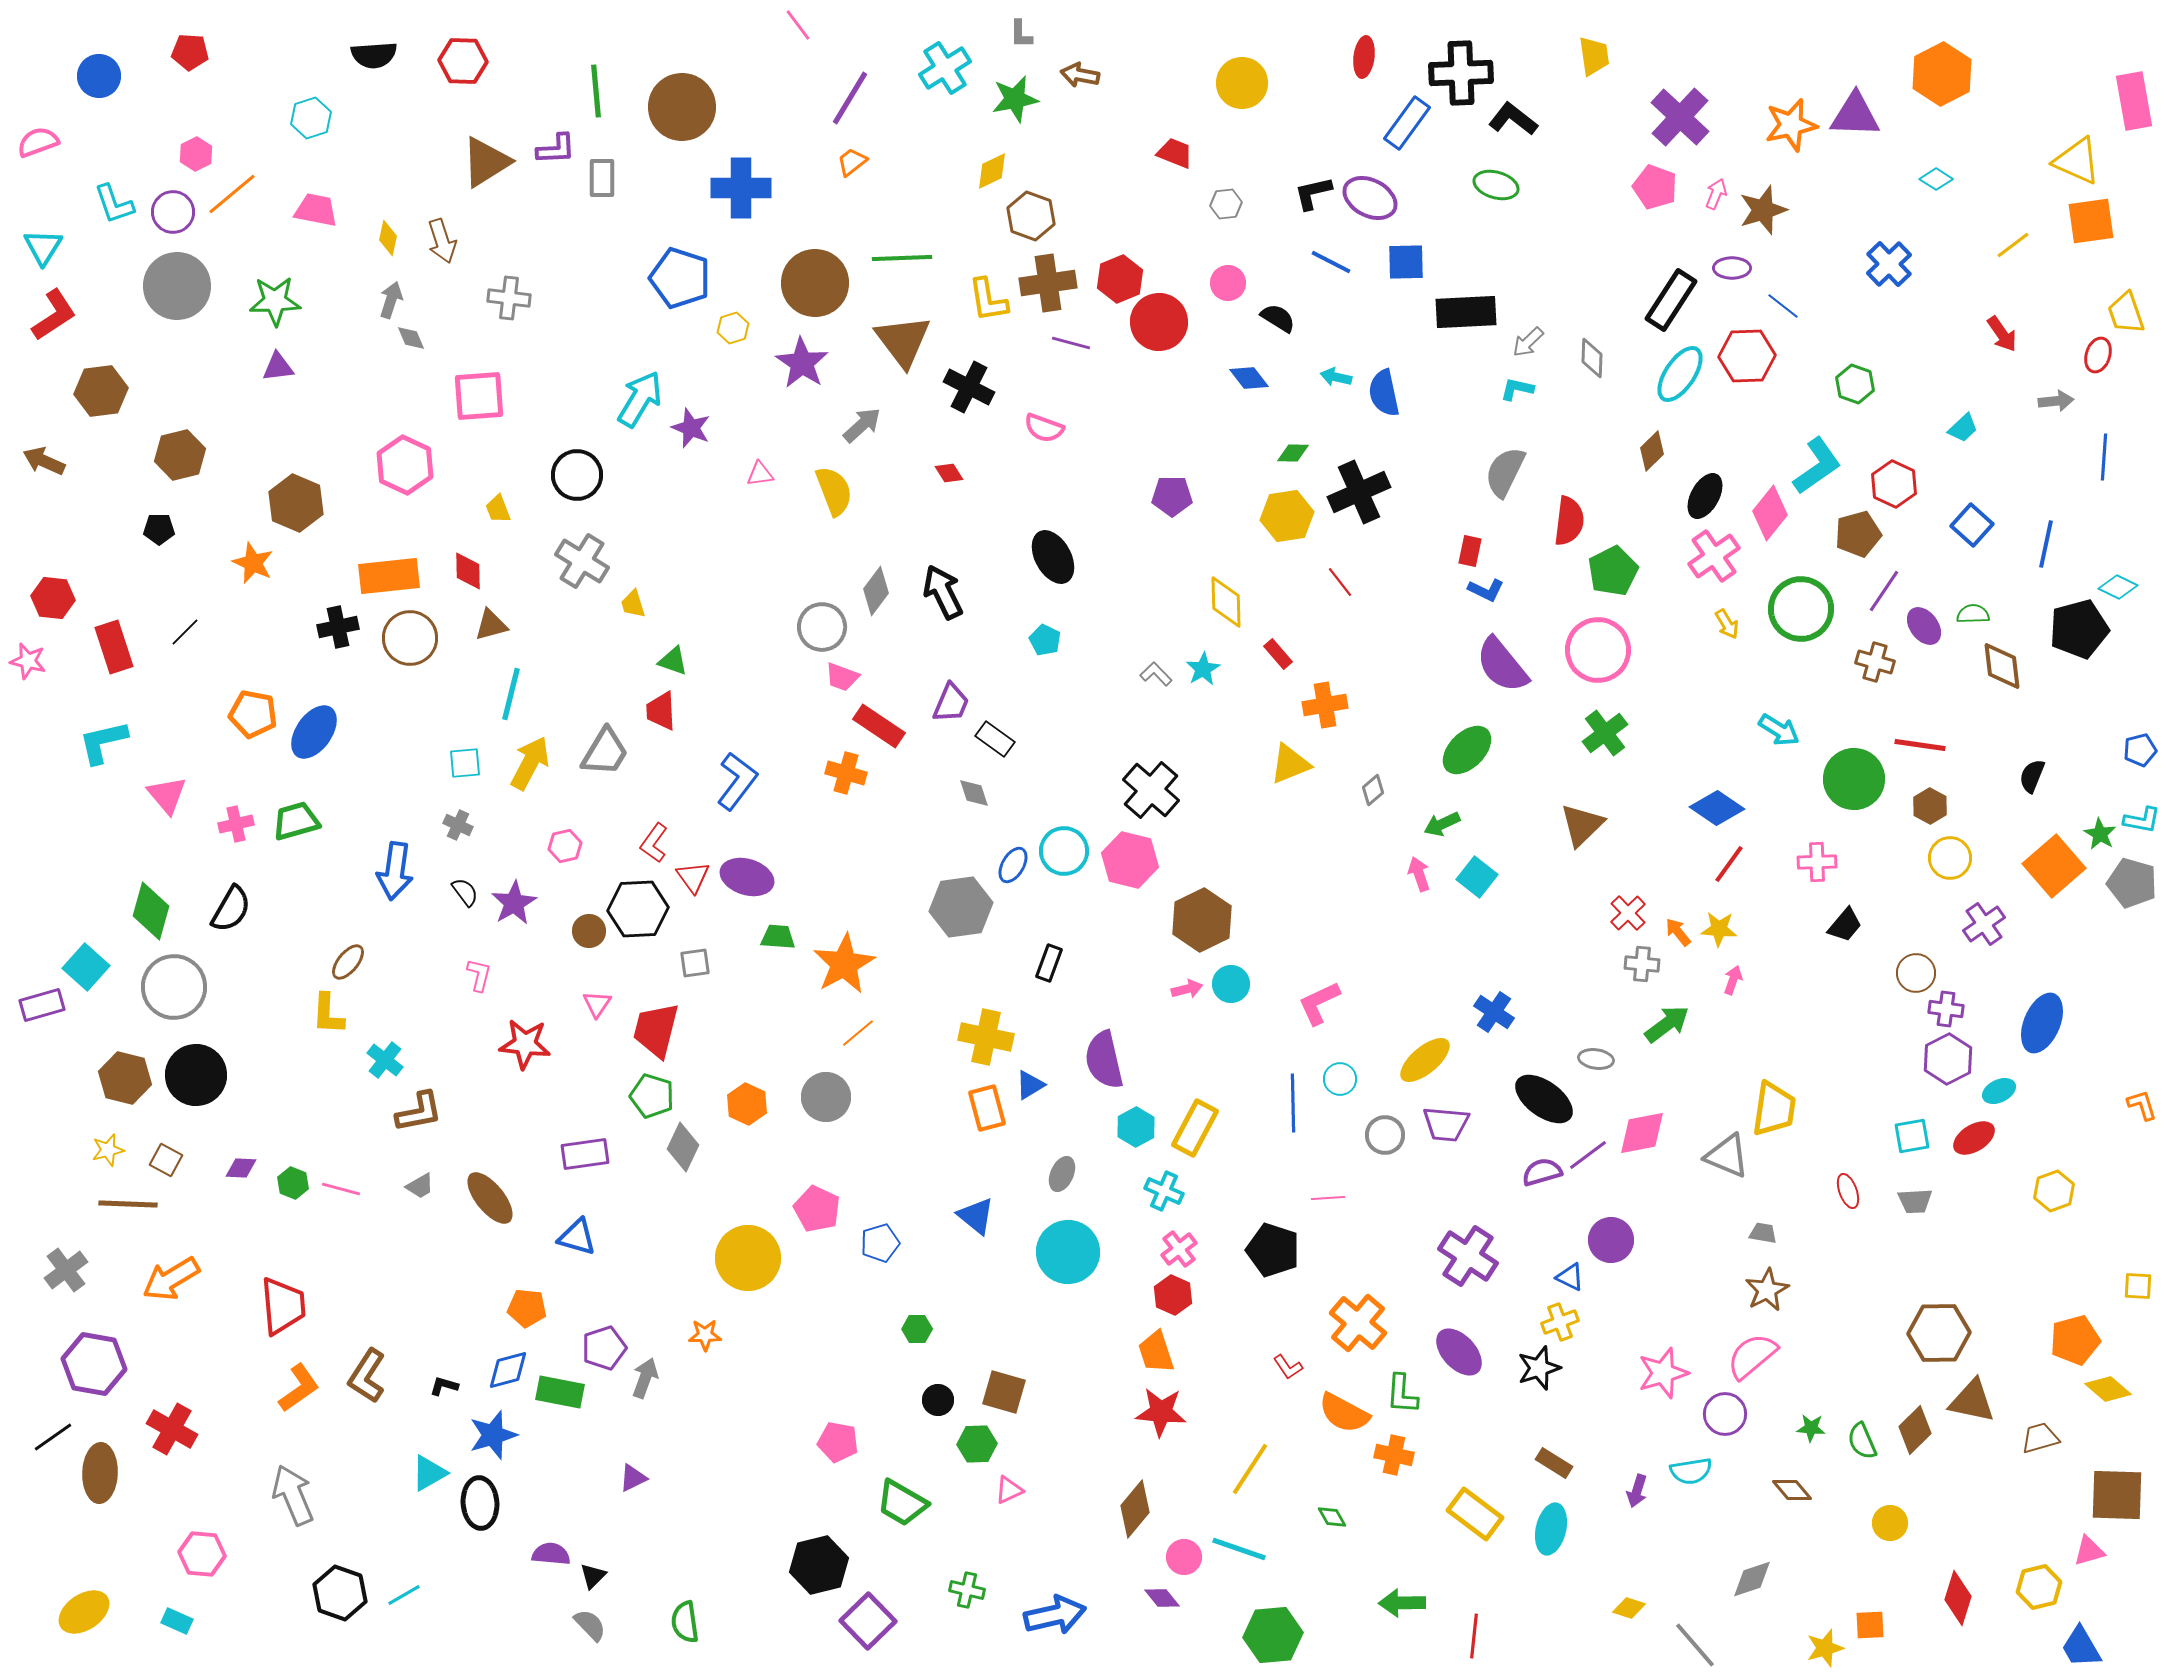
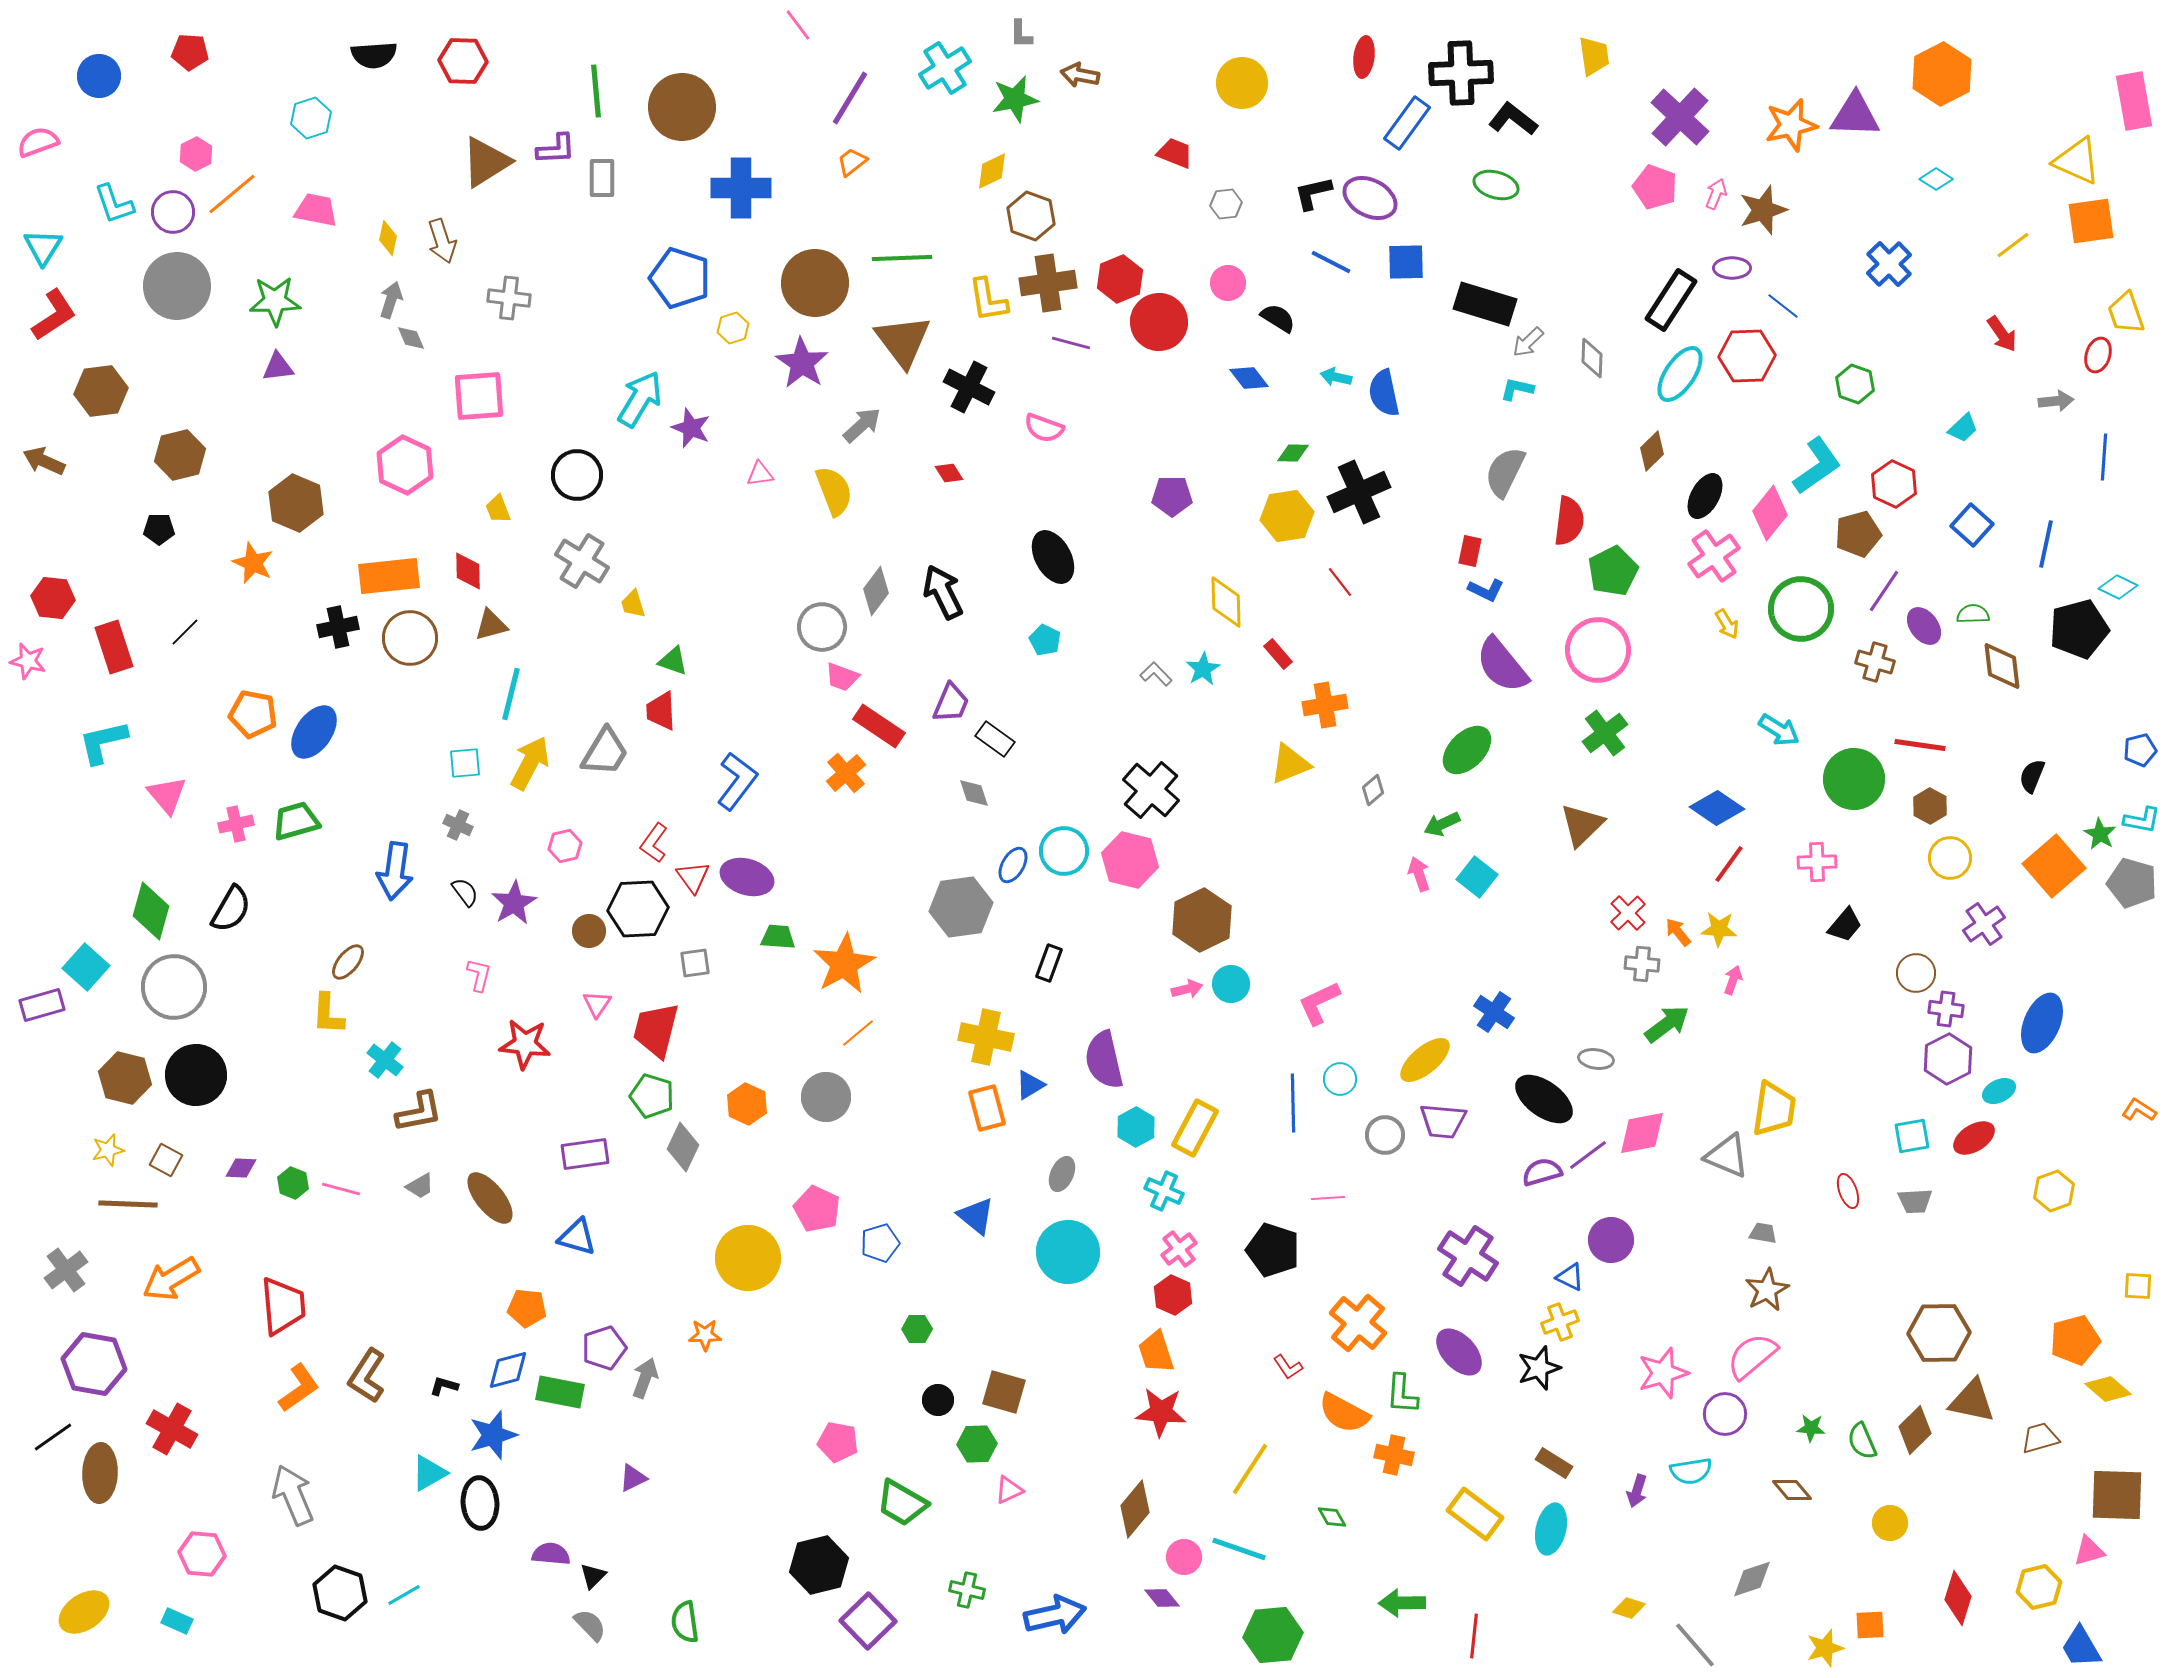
black rectangle at (1466, 312): moved 19 px right, 8 px up; rotated 20 degrees clockwise
orange cross at (846, 773): rotated 33 degrees clockwise
orange L-shape at (2142, 1105): moved 3 px left, 5 px down; rotated 40 degrees counterclockwise
purple trapezoid at (1446, 1124): moved 3 px left, 3 px up
